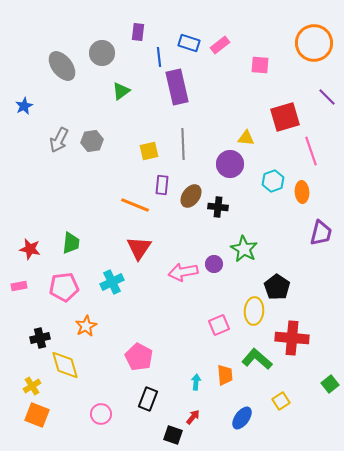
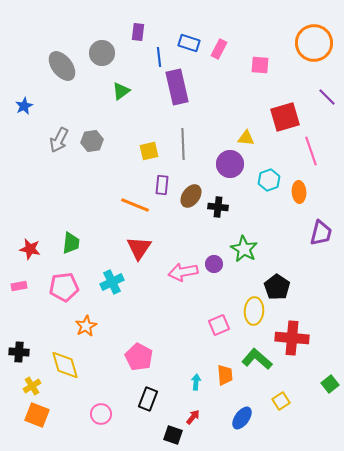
pink rectangle at (220, 45): moved 1 px left, 4 px down; rotated 24 degrees counterclockwise
cyan hexagon at (273, 181): moved 4 px left, 1 px up
orange ellipse at (302, 192): moved 3 px left
black cross at (40, 338): moved 21 px left, 14 px down; rotated 18 degrees clockwise
